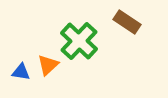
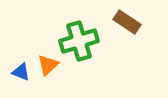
green cross: rotated 30 degrees clockwise
blue triangle: rotated 12 degrees clockwise
